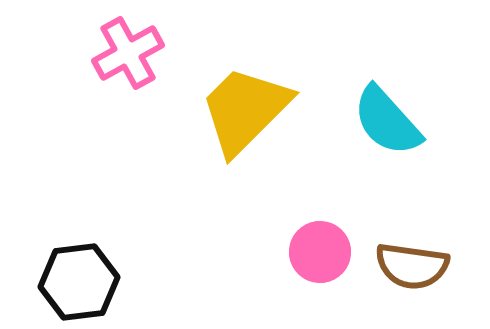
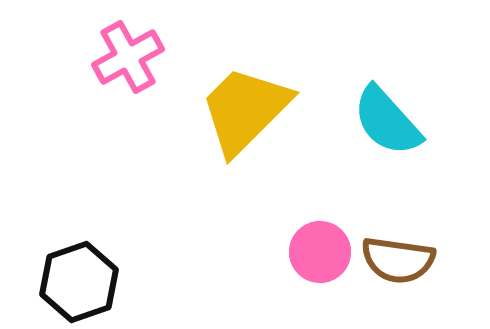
pink cross: moved 4 px down
brown semicircle: moved 14 px left, 6 px up
black hexagon: rotated 12 degrees counterclockwise
